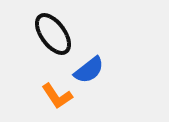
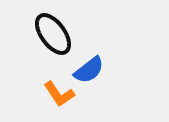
orange L-shape: moved 2 px right, 2 px up
